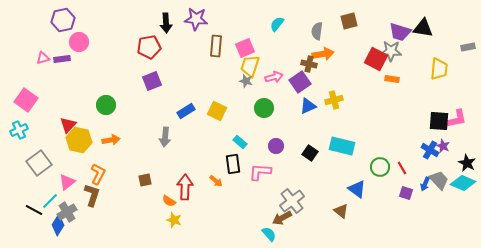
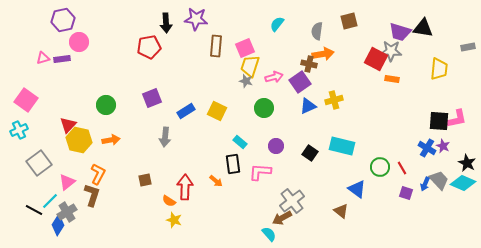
purple square at (152, 81): moved 17 px down
blue cross at (430, 150): moved 3 px left, 2 px up
